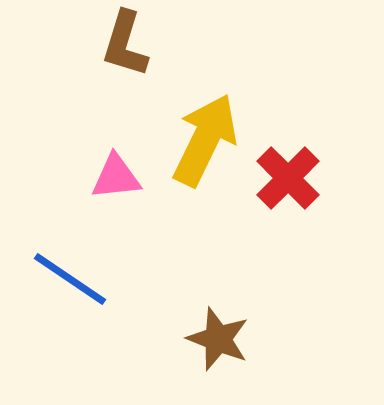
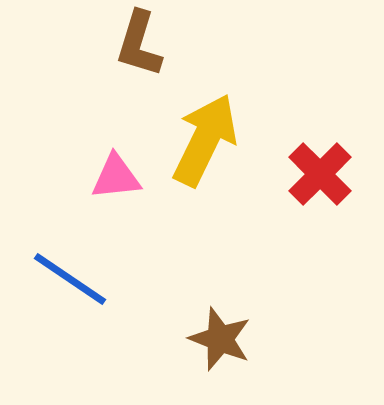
brown L-shape: moved 14 px right
red cross: moved 32 px right, 4 px up
brown star: moved 2 px right
